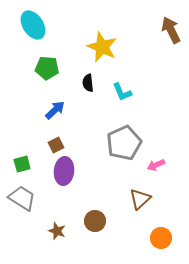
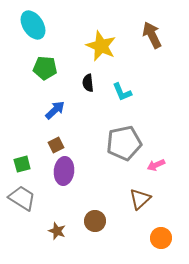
brown arrow: moved 19 px left, 5 px down
yellow star: moved 1 px left, 1 px up
green pentagon: moved 2 px left
gray pentagon: rotated 12 degrees clockwise
